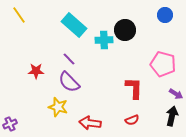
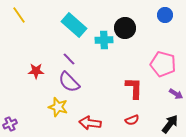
black circle: moved 2 px up
black arrow: moved 2 px left, 8 px down; rotated 24 degrees clockwise
